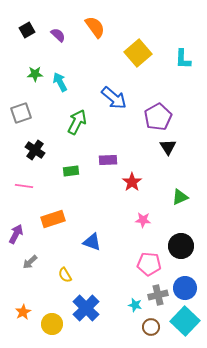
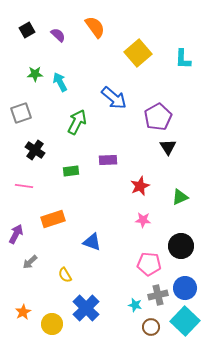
red star: moved 8 px right, 4 px down; rotated 12 degrees clockwise
